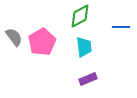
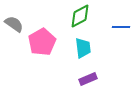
gray semicircle: moved 13 px up; rotated 18 degrees counterclockwise
cyan trapezoid: moved 1 px left, 1 px down
